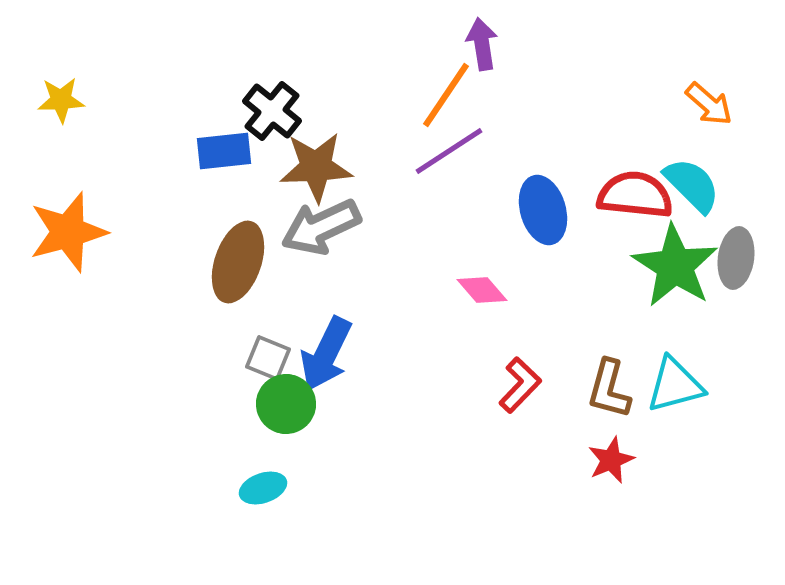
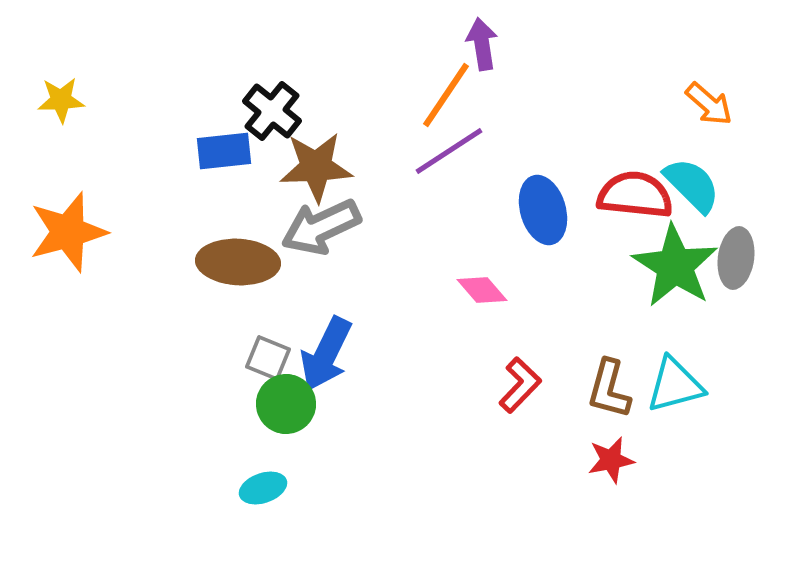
brown ellipse: rotated 74 degrees clockwise
red star: rotated 12 degrees clockwise
